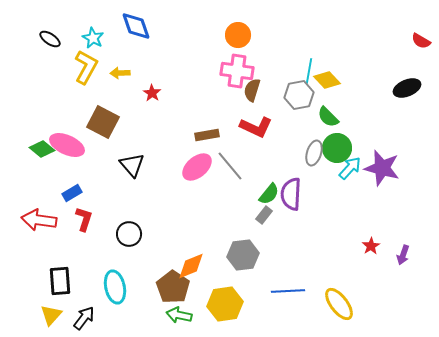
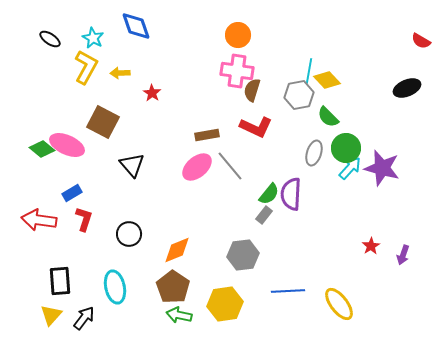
green circle at (337, 148): moved 9 px right
orange diamond at (191, 266): moved 14 px left, 16 px up
